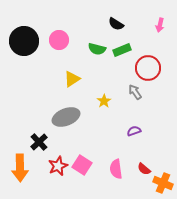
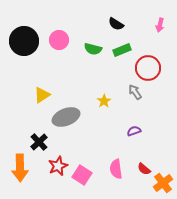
green semicircle: moved 4 px left
yellow triangle: moved 30 px left, 16 px down
pink square: moved 10 px down
orange cross: rotated 30 degrees clockwise
